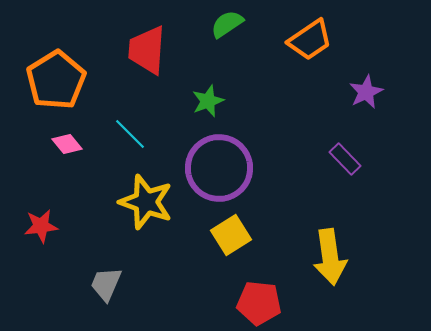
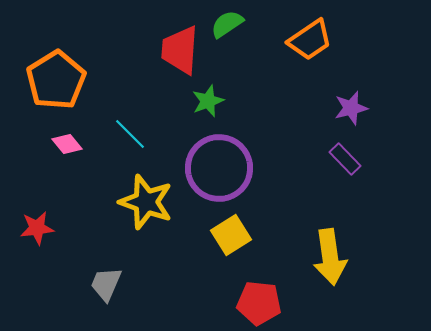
red trapezoid: moved 33 px right
purple star: moved 15 px left, 16 px down; rotated 12 degrees clockwise
red star: moved 4 px left, 2 px down
